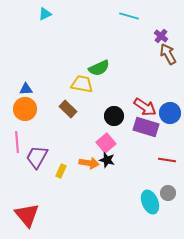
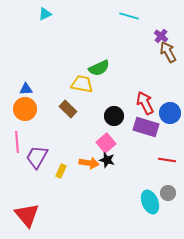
brown arrow: moved 2 px up
red arrow: moved 4 px up; rotated 150 degrees counterclockwise
